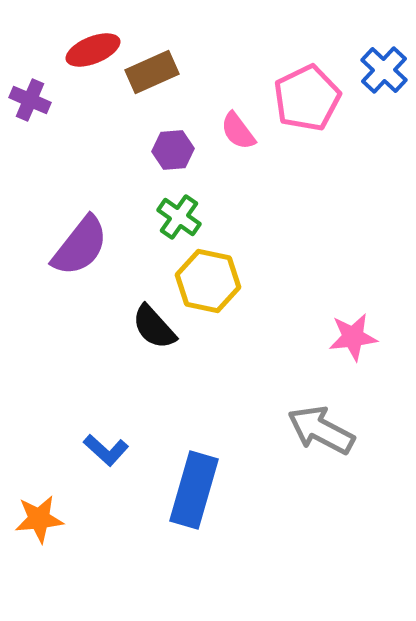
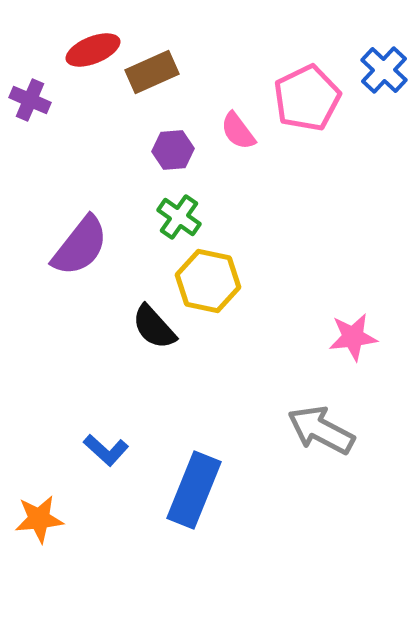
blue rectangle: rotated 6 degrees clockwise
